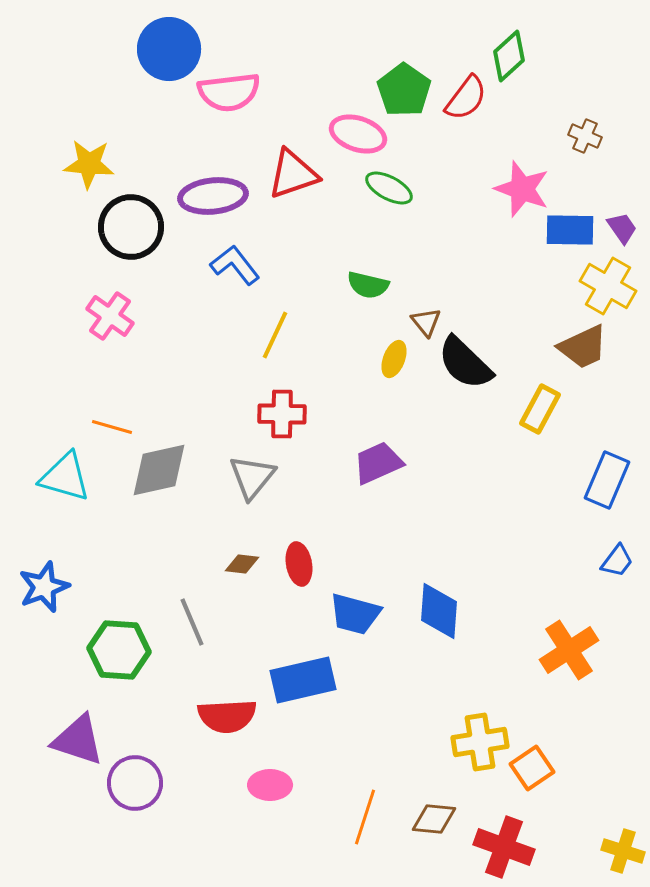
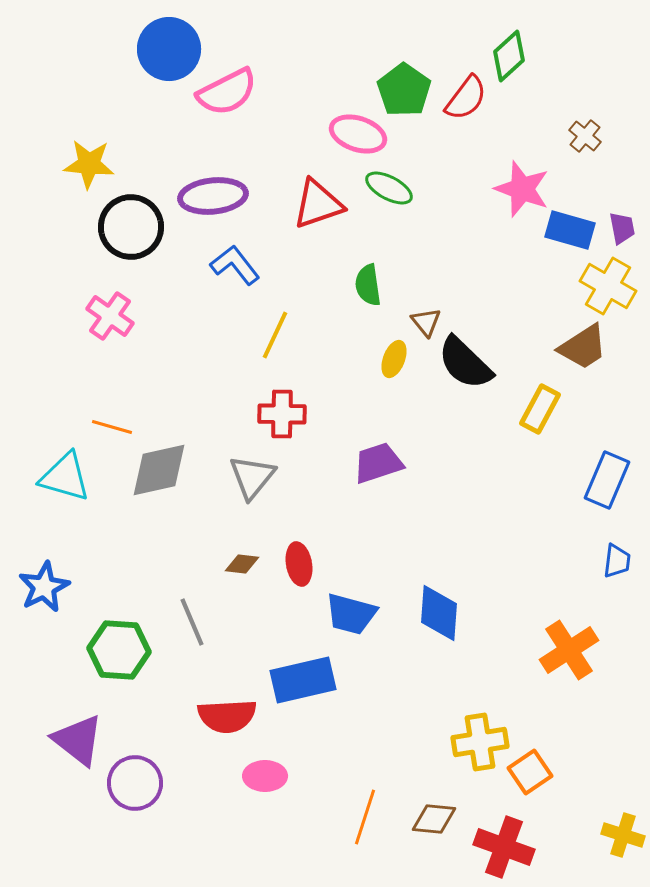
pink semicircle at (229, 92): moved 2 px left; rotated 20 degrees counterclockwise
brown cross at (585, 136): rotated 16 degrees clockwise
red triangle at (293, 174): moved 25 px right, 30 px down
purple trapezoid at (622, 228): rotated 24 degrees clockwise
blue rectangle at (570, 230): rotated 15 degrees clockwise
green semicircle at (368, 285): rotated 69 degrees clockwise
brown trapezoid at (583, 347): rotated 8 degrees counterclockwise
purple trapezoid at (378, 463): rotated 6 degrees clockwise
blue trapezoid at (617, 561): rotated 30 degrees counterclockwise
blue star at (44, 587): rotated 6 degrees counterclockwise
blue diamond at (439, 611): moved 2 px down
blue trapezoid at (355, 614): moved 4 px left
purple triangle at (78, 740): rotated 20 degrees clockwise
orange square at (532, 768): moved 2 px left, 4 px down
pink ellipse at (270, 785): moved 5 px left, 9 px up
yellow cross at (623, 851): moved 16 px up
